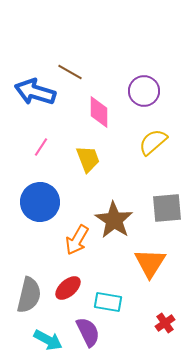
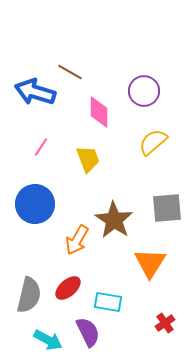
blue circle: moved 5 px left, 2 px down
